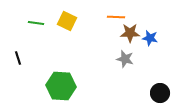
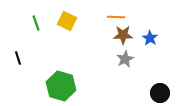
green line: rotated 63 degrees clockwise
brown star: moved 7 px left, 2 px down
blue star: rotated 21 degrees clockwise
gray star: rotated 30 degrees clockwise
green hexagon: rotated 12 degrees clockwise
